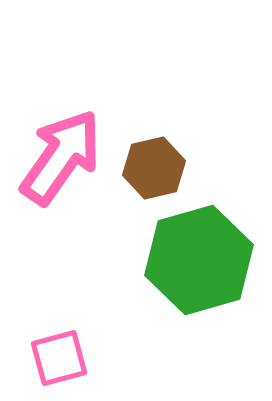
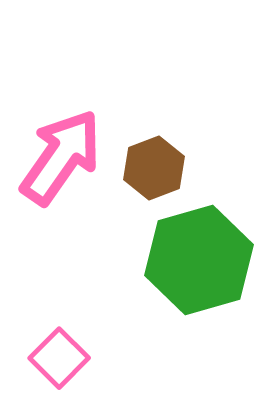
brown hexagon: rotated 8 degrees counterclockwise
pink square: rotated 30 degrees counterclockwise
